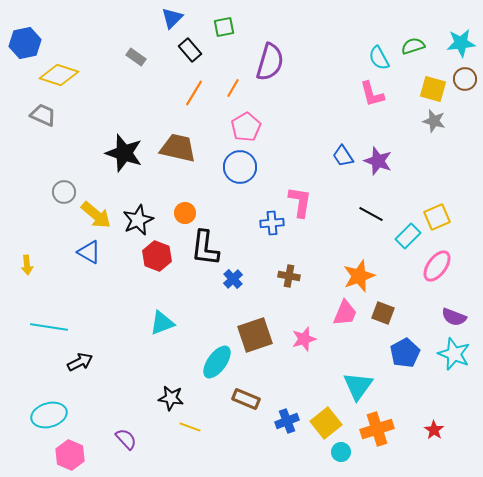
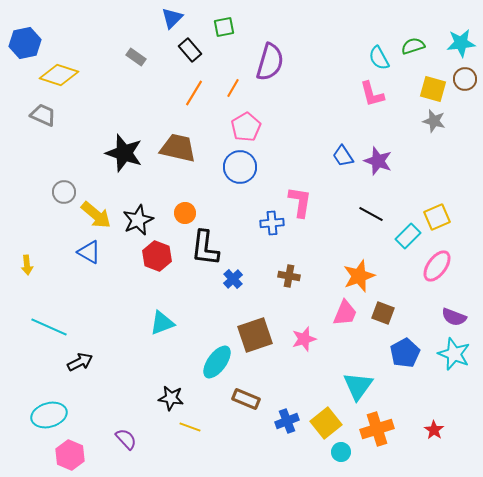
cyan line at (49, 327): rotated 15 degrees clockwise
